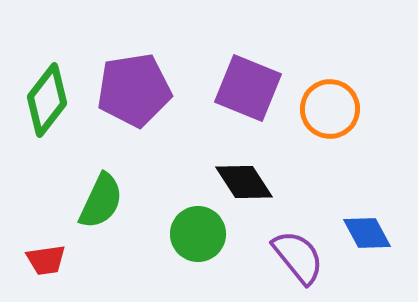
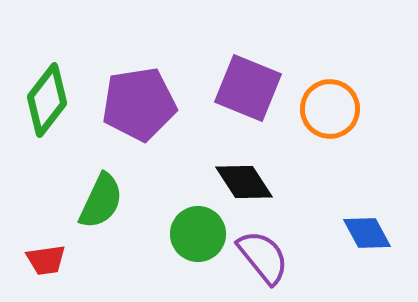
purple pentagon: moved 5 px right, 14 px down
purple semicircle: moved 35 px left
